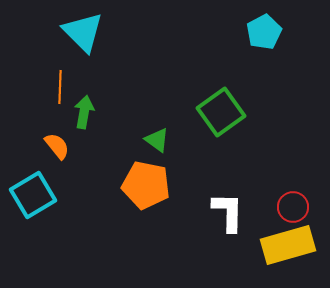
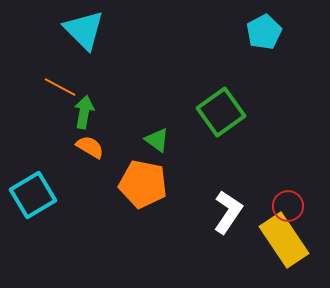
cyan triangle: moved 1 px right, 2 px up
orange line: rotated 64 degrees counterclockwise
orange semicircle: moved 33 px right, 1 px down; rotated 20 degrees counterclockwise
orange pentagon: moved 3 px left, 1 px up
red circle: moved 5 px left, 1 px up
white L-shape: rotated 33 degrees clockwise
yellow rectangle: moved 4 px left, 5 px up; rotated 72 degrees clockwise
